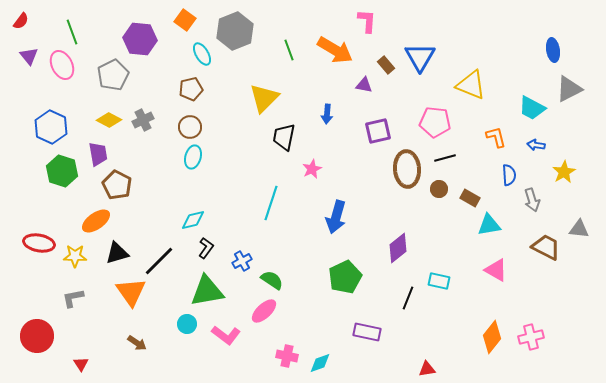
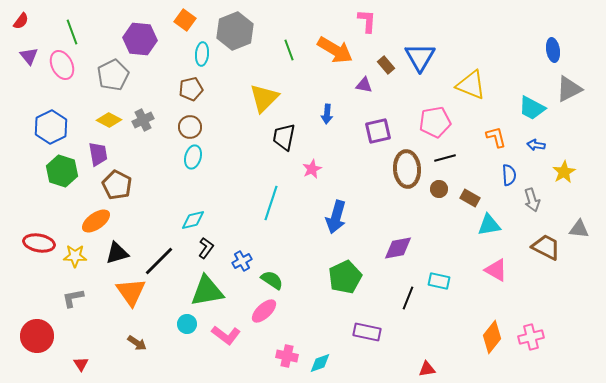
cyan ellipse at (202, 54): rotated 35 degrees clockwise
pink pentagon at (435, 122): rotated 16 degrees counterclockwise
blue hexagon at (51, 127): rotated 8 degrees clockwise
purple diamond at (398, 248): rotated 28 degrees clockwise
